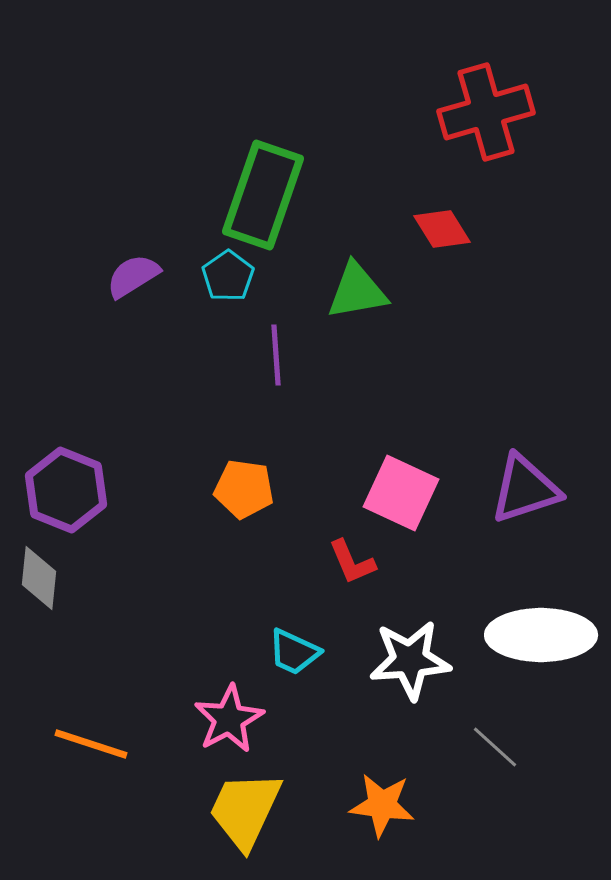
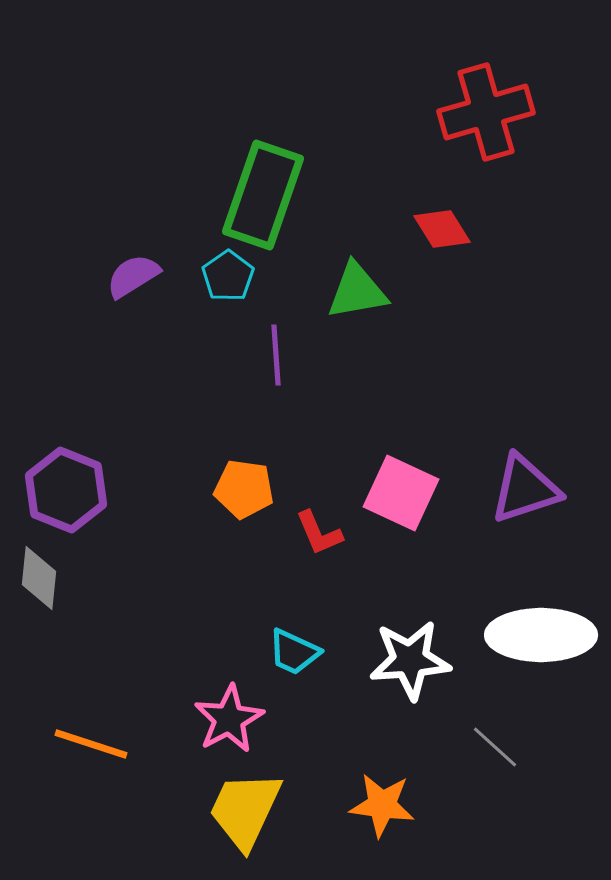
red L-shape: moved 33 px left, 29 px up
